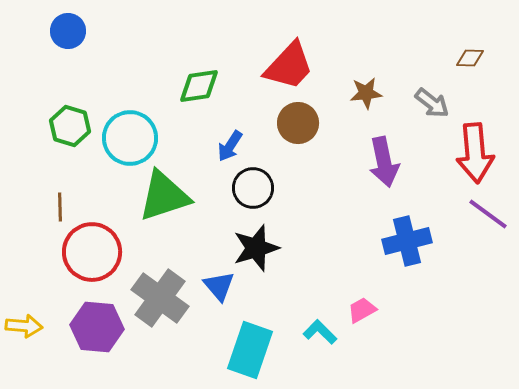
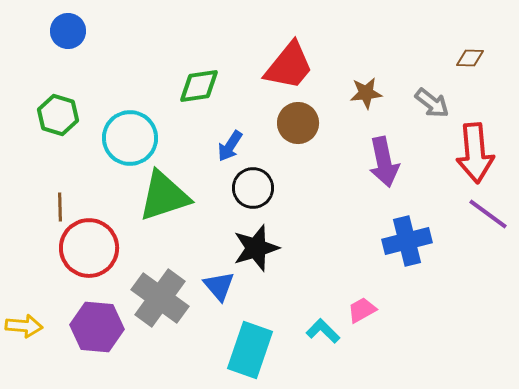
red trapezoid: rotated 4 degrees counterclockwise
green hexagon: moved 12 px left, 11 px up
red circle: moved 3 px left, 4 px up
cyan L-shape: moved 3 px right, 1 px up
